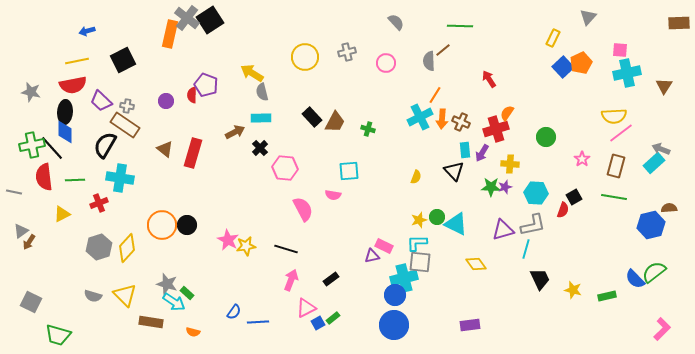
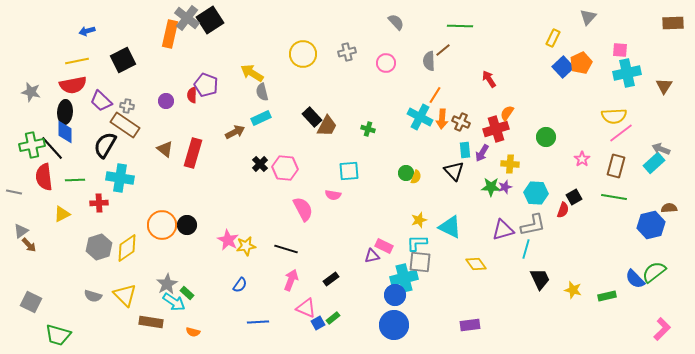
brown rectangle at (679, 23): moved 6 px left
yellow circle at (305, 57): moved 2 px left, 3 px up
cyan cross at (420, 117): rotated 35 degrees counterclockwise
cyan rectangle at (261, 118): rotated 24 degrees counterclockwise
brown trapezoid at (335, 122): moved 8 px left, 4 px down
black cross at (260, 148): moved 16 px down
red cross at (99, 203): rotated 18 degrees clockwise
green circle at (437, 217): moved 31 px left, 44 px up
cyan triangle at (456, 224): moved 6 px left, 3 px down
brown arrow at (29, 242): moved 3 px down; rotated 77 degrees counterclockwise
yellow diamond at (127, 248): rotated 12 degrees clockwise
gray star at (167, 284): rotated 25 degrees clockwise
pink triangle at (306, 308): rotated 50 degrees clockwise
blue semicircle at (234, 312): moved 6 px right, 27 px up
